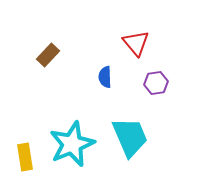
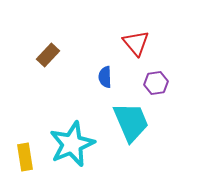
cyan trapezoid: moved 1 px right, 15 px up
